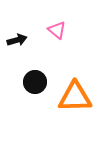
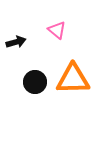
black arrow: moved 1 px left, 2 px down
orange triangle: moved 2 px left, 18 px up
